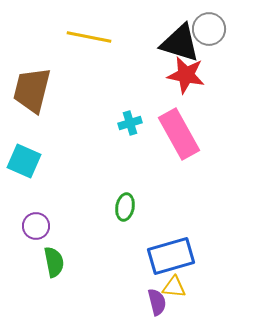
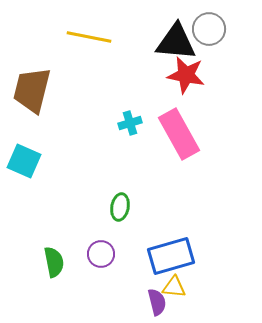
black triangle: moved 4 px left, 1 px up; rotated 12 degrees counterclockwise
green ellipse: moved 5 px left
purple circle: moved 65 px right, 28 px down
